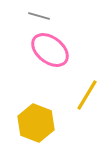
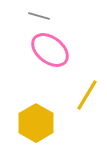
yellow hexagon: rotated 9 degrees clockwise
